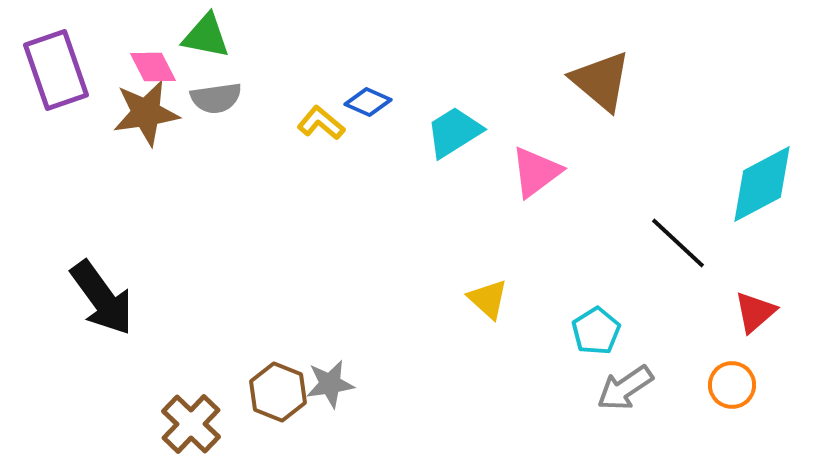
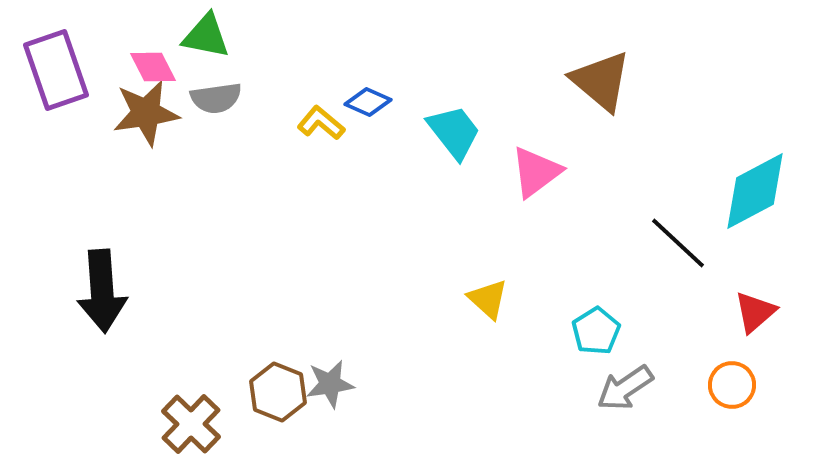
cyan trapezoid: rotated 84 degrees clockwise
cyan diamond: moved 7 px left, 7 px down
black arrow: moved 7 px up; rotated 32 degrees clockwise
